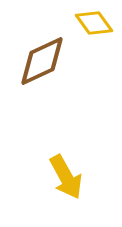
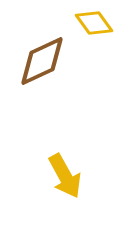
yellow arrow: moved 1 px left, 1 px up
